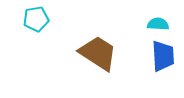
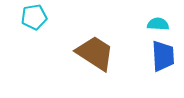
cyan pentagon: moved 2 px left, 2 px up
brown trapezoid: moved 3 px left
